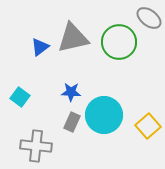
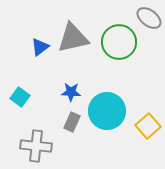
cyan circle: moved 3 px right, 4 px up
